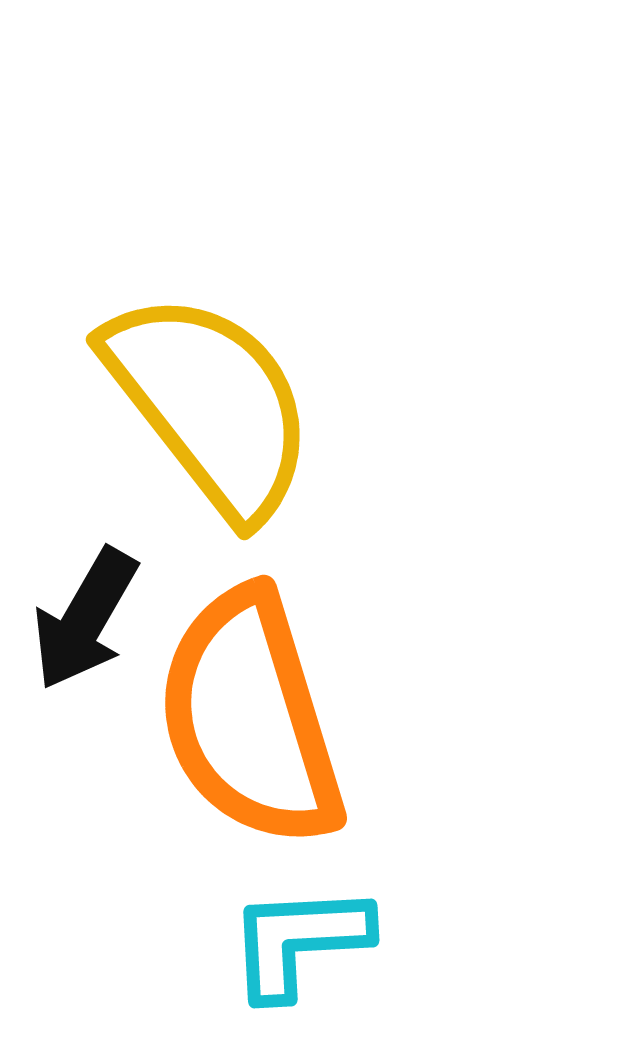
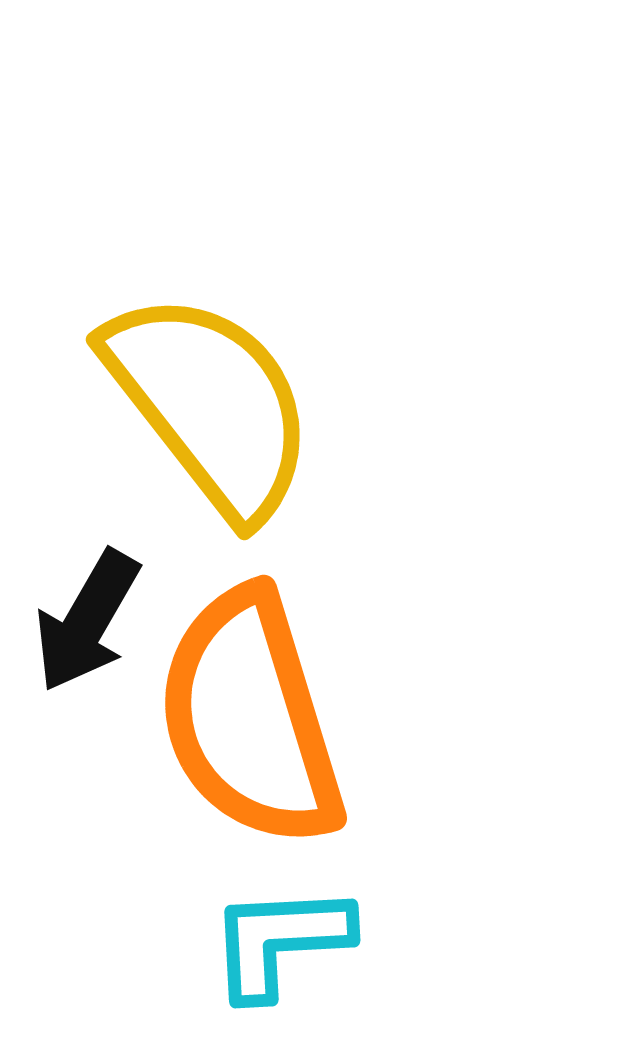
black arrow: moved 2 px right, 2 px down
cyan L-shape: moved 19 px left
